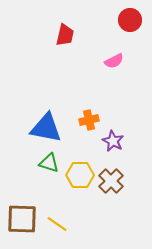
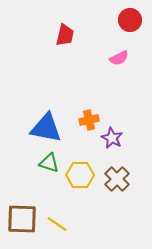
pink semicircle: moved 5 px right, 3 px up
purple star: moved 1 px left, 3 px up
brown cross: moved 6 px right, 2 px up
